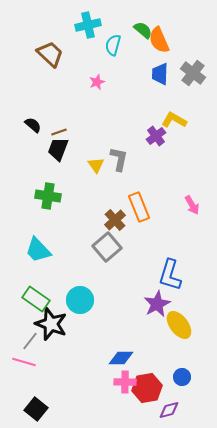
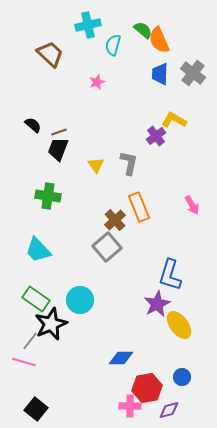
gray L-shape: moved 10 px right, 4 px down
black star: rotated 28 degrees clockwise
pink cross: moved 5 px right, 24 px down
